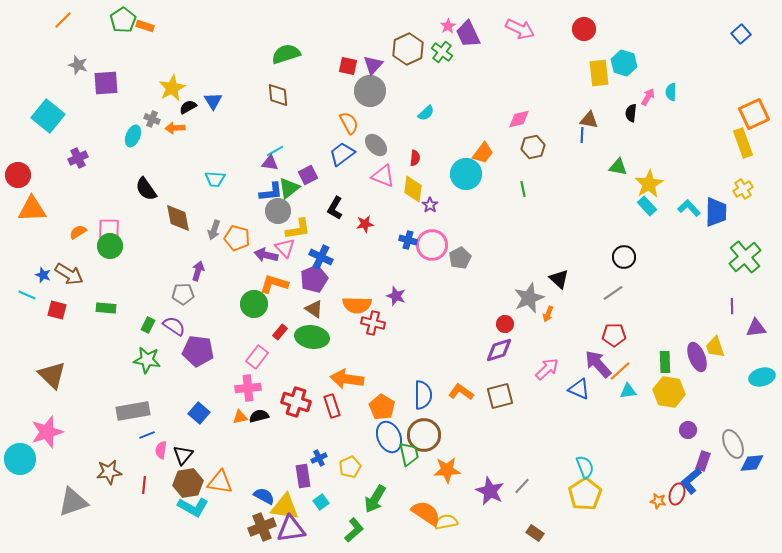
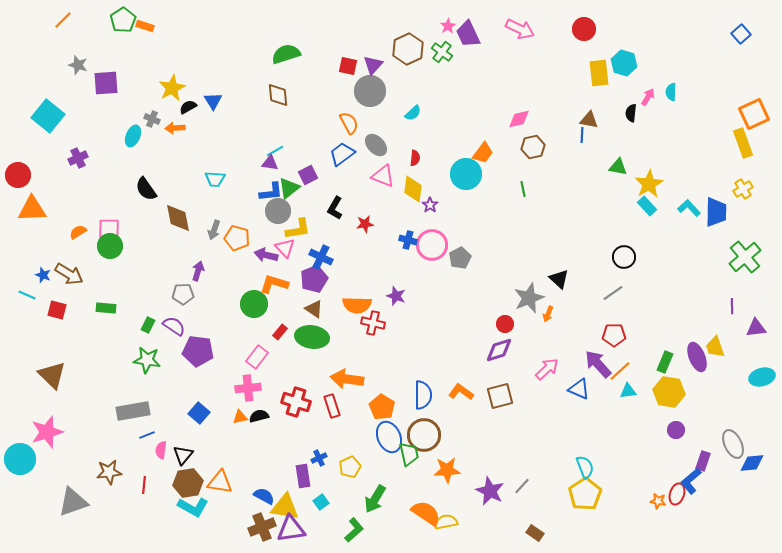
cyan semicircle at (426, 113): moved 13 px left
green rectangle at (665, 362): rotated 25 degrees clockwise
purple circle at (688, 430): moved 12 px left
